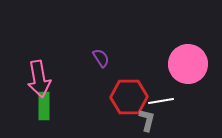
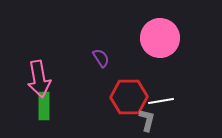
pink circle: moved 28 px left, 26 px up
